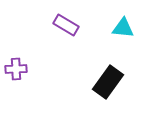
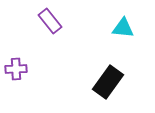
purple rectangle: moved 16 px left, 4 px up; rotated 20 degrees clockwise
